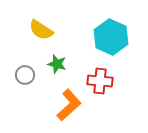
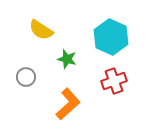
green star: moved 10 px right, 5 px up
gray circle: moved 1 px right, 2 px down
red cross: moved 14 px right; rotated 25 degrees counterclockwise
orange L-shape: moved 1 px left, 1 px up
